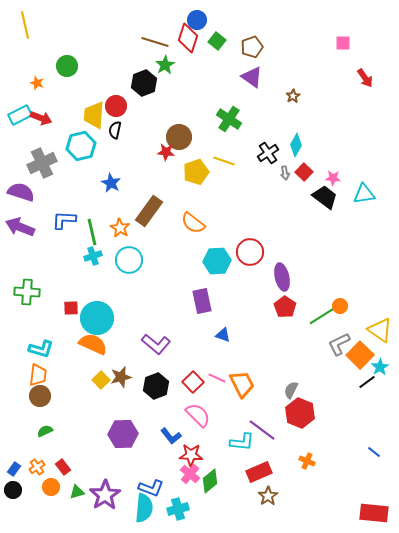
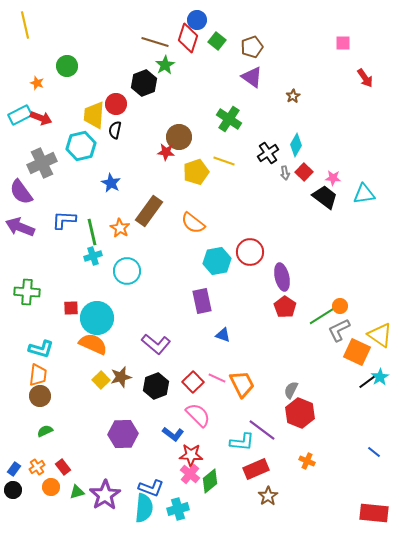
red circle at (116, 106): moved 2 px up
purple semicircle at (21, 192): rotated 144 degrees counterclockwise
cyan circle at (129, 260): moved 2 px left, 11 px down
cyan hexagon at (217, 261): rotated 8 degrees counterclockwise
yellow triangle at (380, 330): moved 5 px down
gray L-shape at (339, 344): moved 14 px up
orange square at (360, 355): moved 3 px left, 3 px up; rotated 20 degrees counterclockwise
cyan star at (380, 367): moved 10 px down
blue L-shape at (171, 436): moved 2 px right, 2 px up; rotated 15 degrees counterclockwise
red rectangle at (259, 472): moved 3 px left, 3 px up
